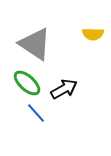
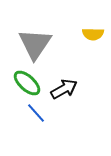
gray triangle: rotated 30 degrees clockwise
